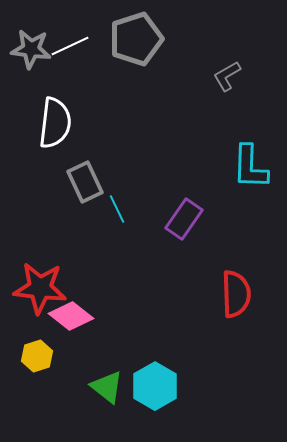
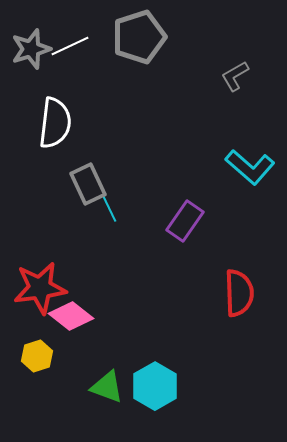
gray pentagon: moved 3 px right, 2 px up
gray star: rotated 24 degrees counterclockwise
gray L-shape: moved 8 px right
cyan L-shape: rotated 51 degrees counterclockwise
gray rectangle: moved 3 px right, 2 px down
cyan line: moved 8 px left, 1 px up
purple rectangle: moved 1 px right, 2 px down
red star: rotated 14 degrees counterclockwise
red semicircle: moved 3 px right, 1 px up
green triangle: rotated 18 degrees counterclockwise
